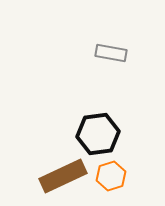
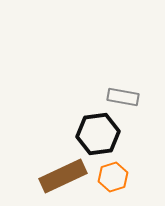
gray rectangle: moved 12 px right, 44 px down
orange hexagon: moved 2 px right, 1 px down
